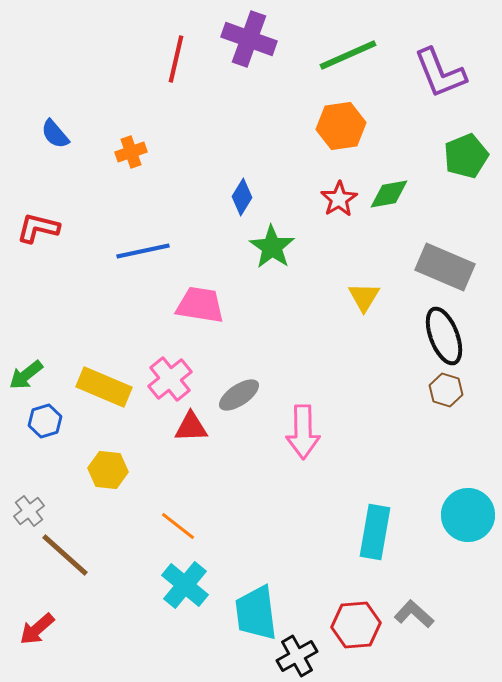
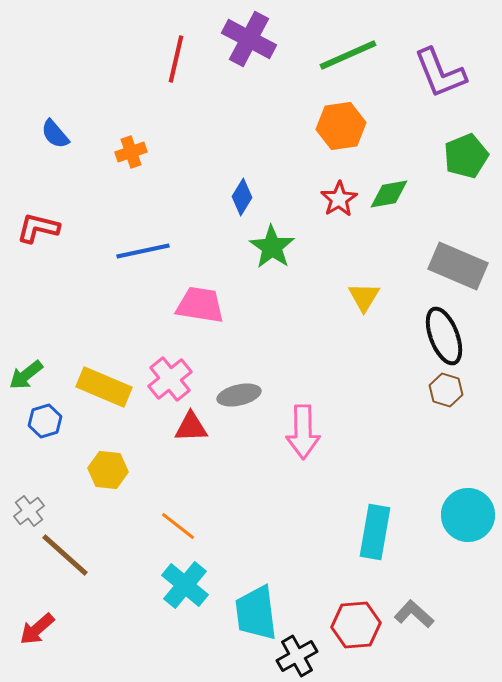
purple cross: rotated 8 degrees clockwise
gray rectangle: moved 13 px right, 1 px up
gray ellipse: rotated 21 degrees clockwise
